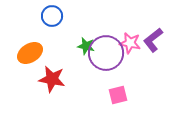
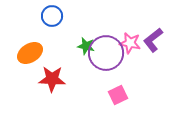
red star: rotated 8 degrees counterclockwise
pink square: rotated 12 degrees counterclockwise
